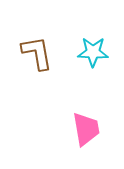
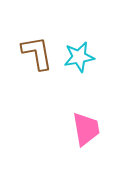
cyan star: moved 14 px left, 5 px down; rotated 12 degrees counterclockwise
